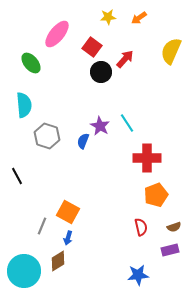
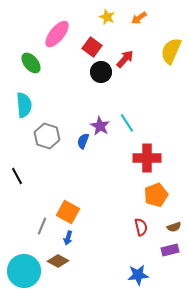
yellow star: moved 1 px left; rotated 28 degrees clockwise
brown diamond: rotated 60 degrees clockwise
